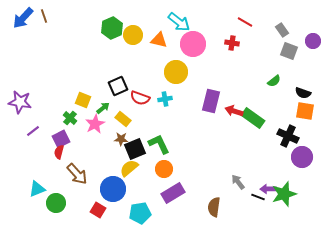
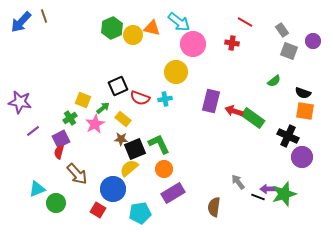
blue arrow at (23, 18): moved 2 px left, 4 px down
orange triangle at (159, 40): moved 7 px left, 12 px up
green cross at (70, 118): rotated 16 degrees clockwise
